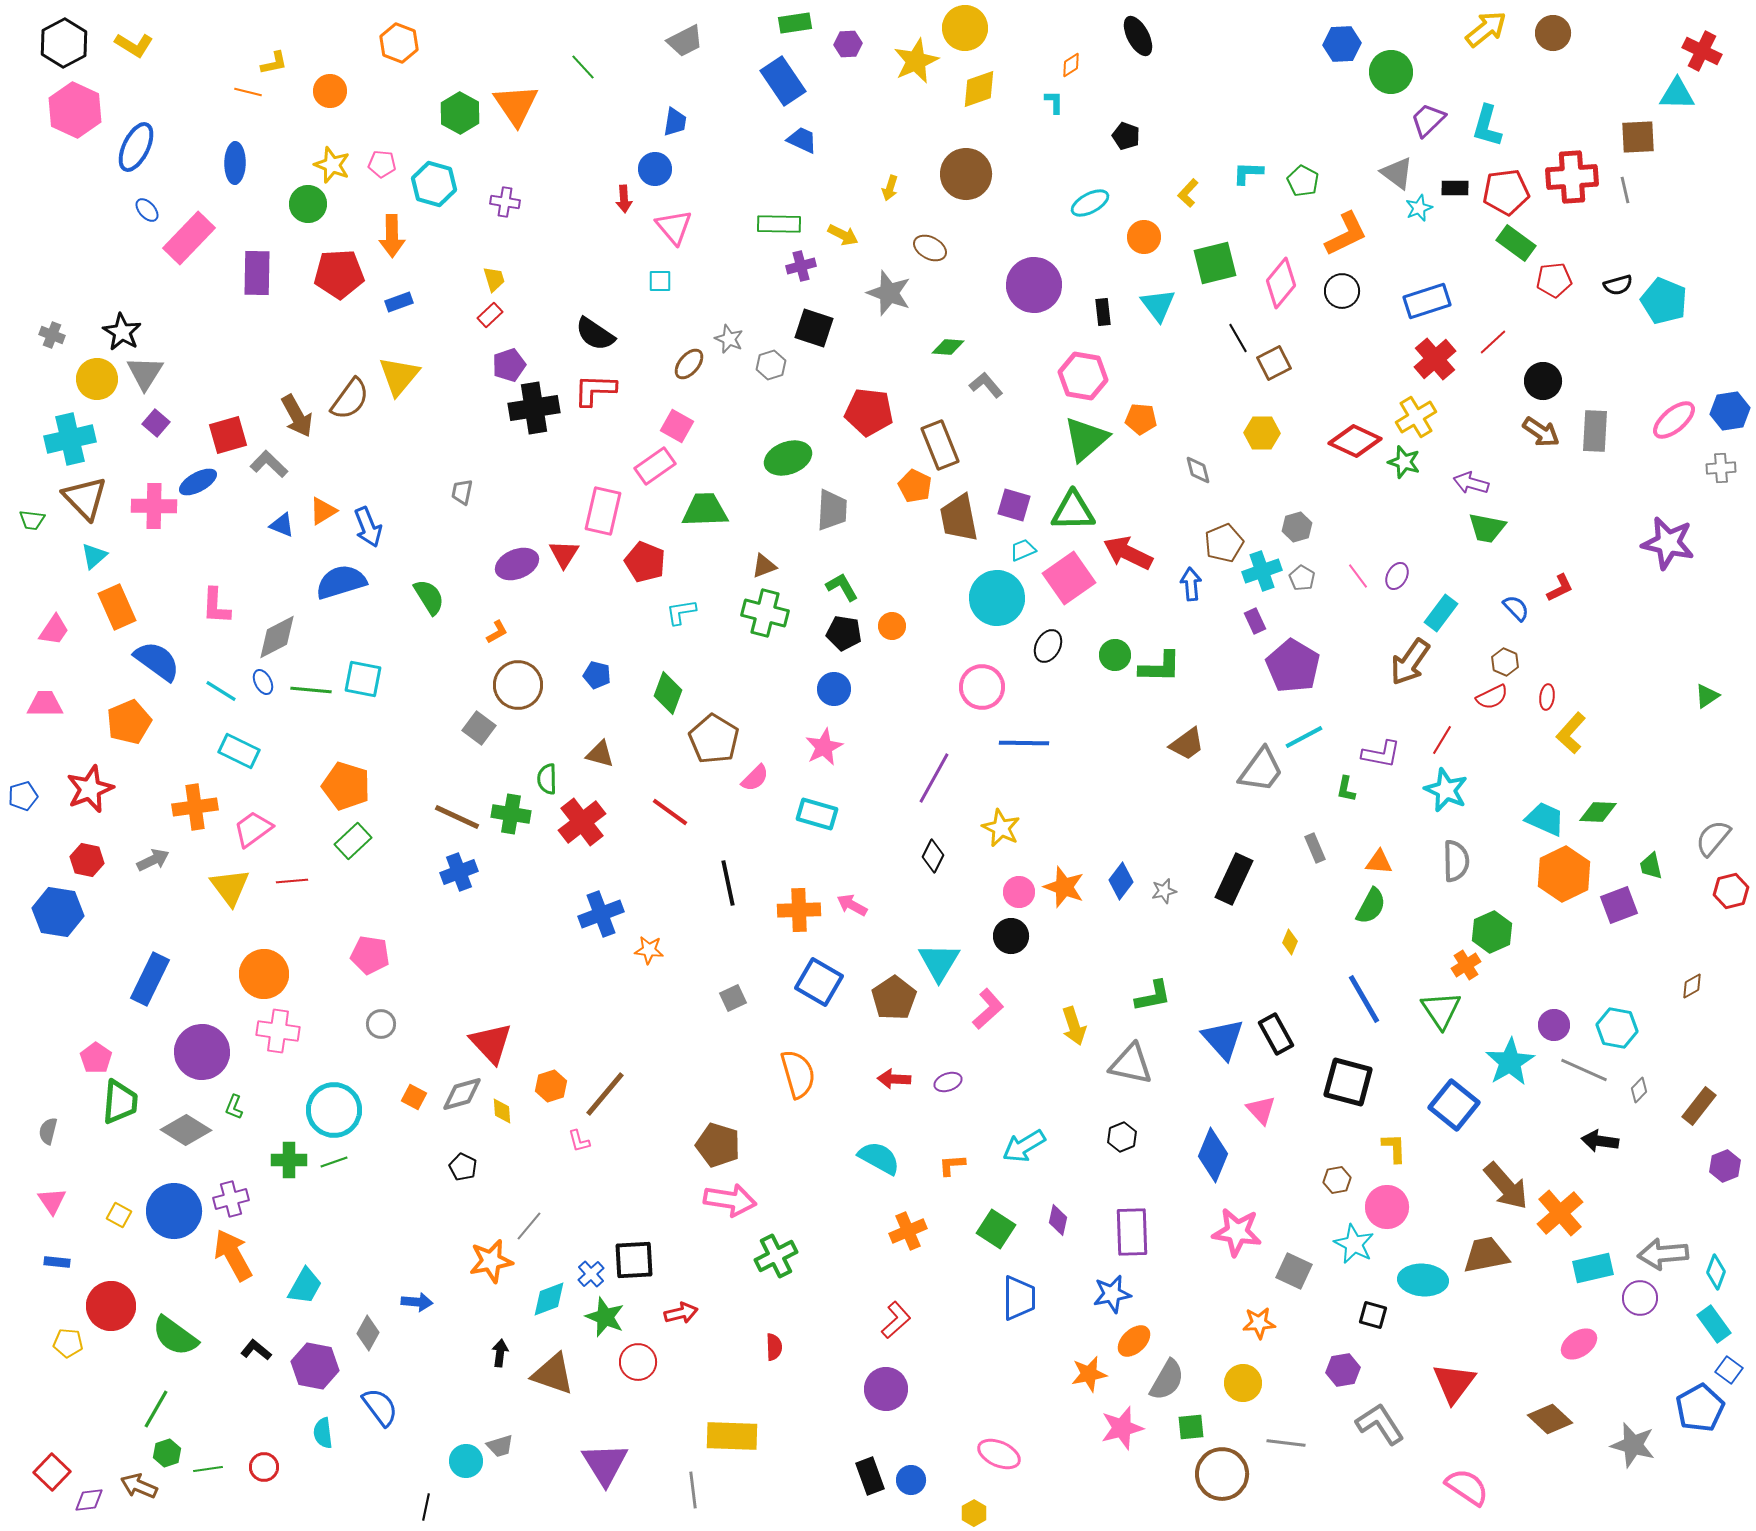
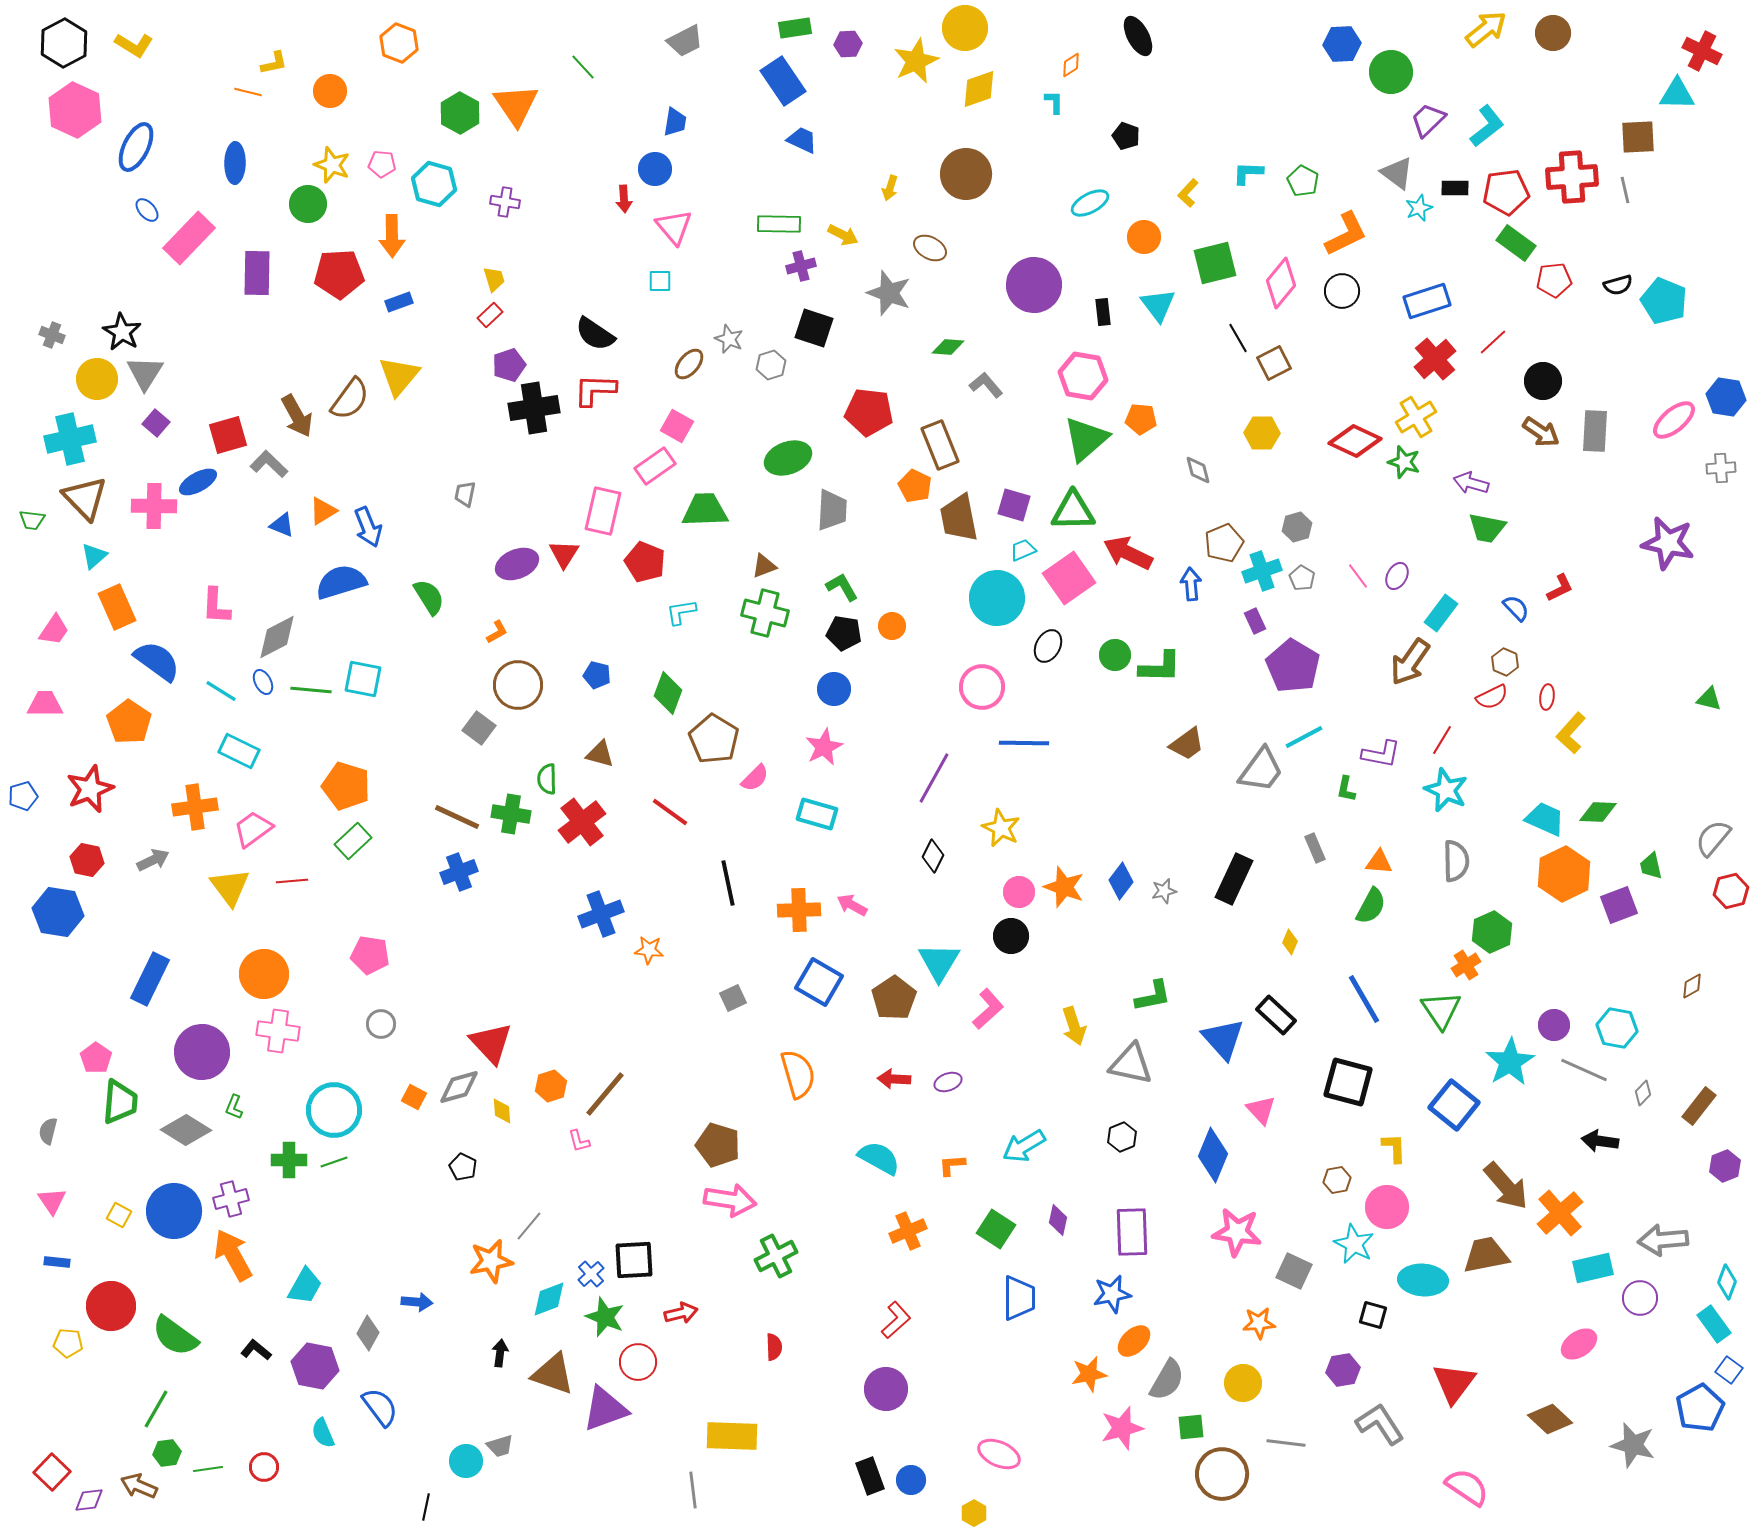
green rectangle at (795, 23): moved 5 px down
cyan L-shape at (1487, 126): rotated 144 degrees counterclockwise
blue hexagon at (1730, 411): moved 4 px left, 14 px up; rotated 18 degrees clockwise
gray trapezoid at (462, 492): moved 3 px right, 2 px down
green triangle at (1707, 696): moved 2 px right, 3 px down; rotated 48 degrees clockwise
orange pentagon at (129, 722): rotated 15 degrees counterclockwise
black rectangle at (1276, 1034): moved 19 px up; rotated 18 degrees counterclockwise
gray diamond at (1639, 1090): moved 4 px right, 3 px down
gray diamond at (462, 1094): moved 3 px left, 7 px up
gray arrow at (1663, 1254): moved 14 px up
cyan diamond at (1716, 1272): moved 11 px right, 10 px down
cyan semicircle at (323, 1433): rotated 16 degrees counterclockwise
green hexagon at (167, 1453): rotated 12 degrees clockwise
purple triangle at (605, 1464): moved 55 px up; rotated 42 degrees clockwise
